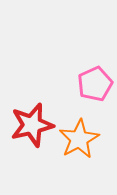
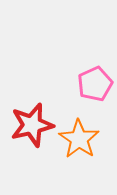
orange star: rotated 9 degrees counterclockwise
